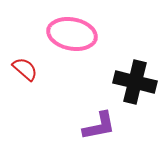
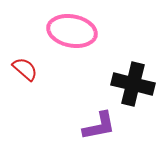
pink ellipse: moved 3 px up
black cross: moved 2 px left, 2 px down
